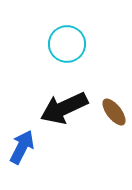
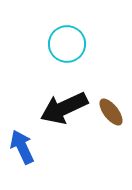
brown ellipse: moved 3 px left
blue arrow: rotated 52 degrees counterclockwise
